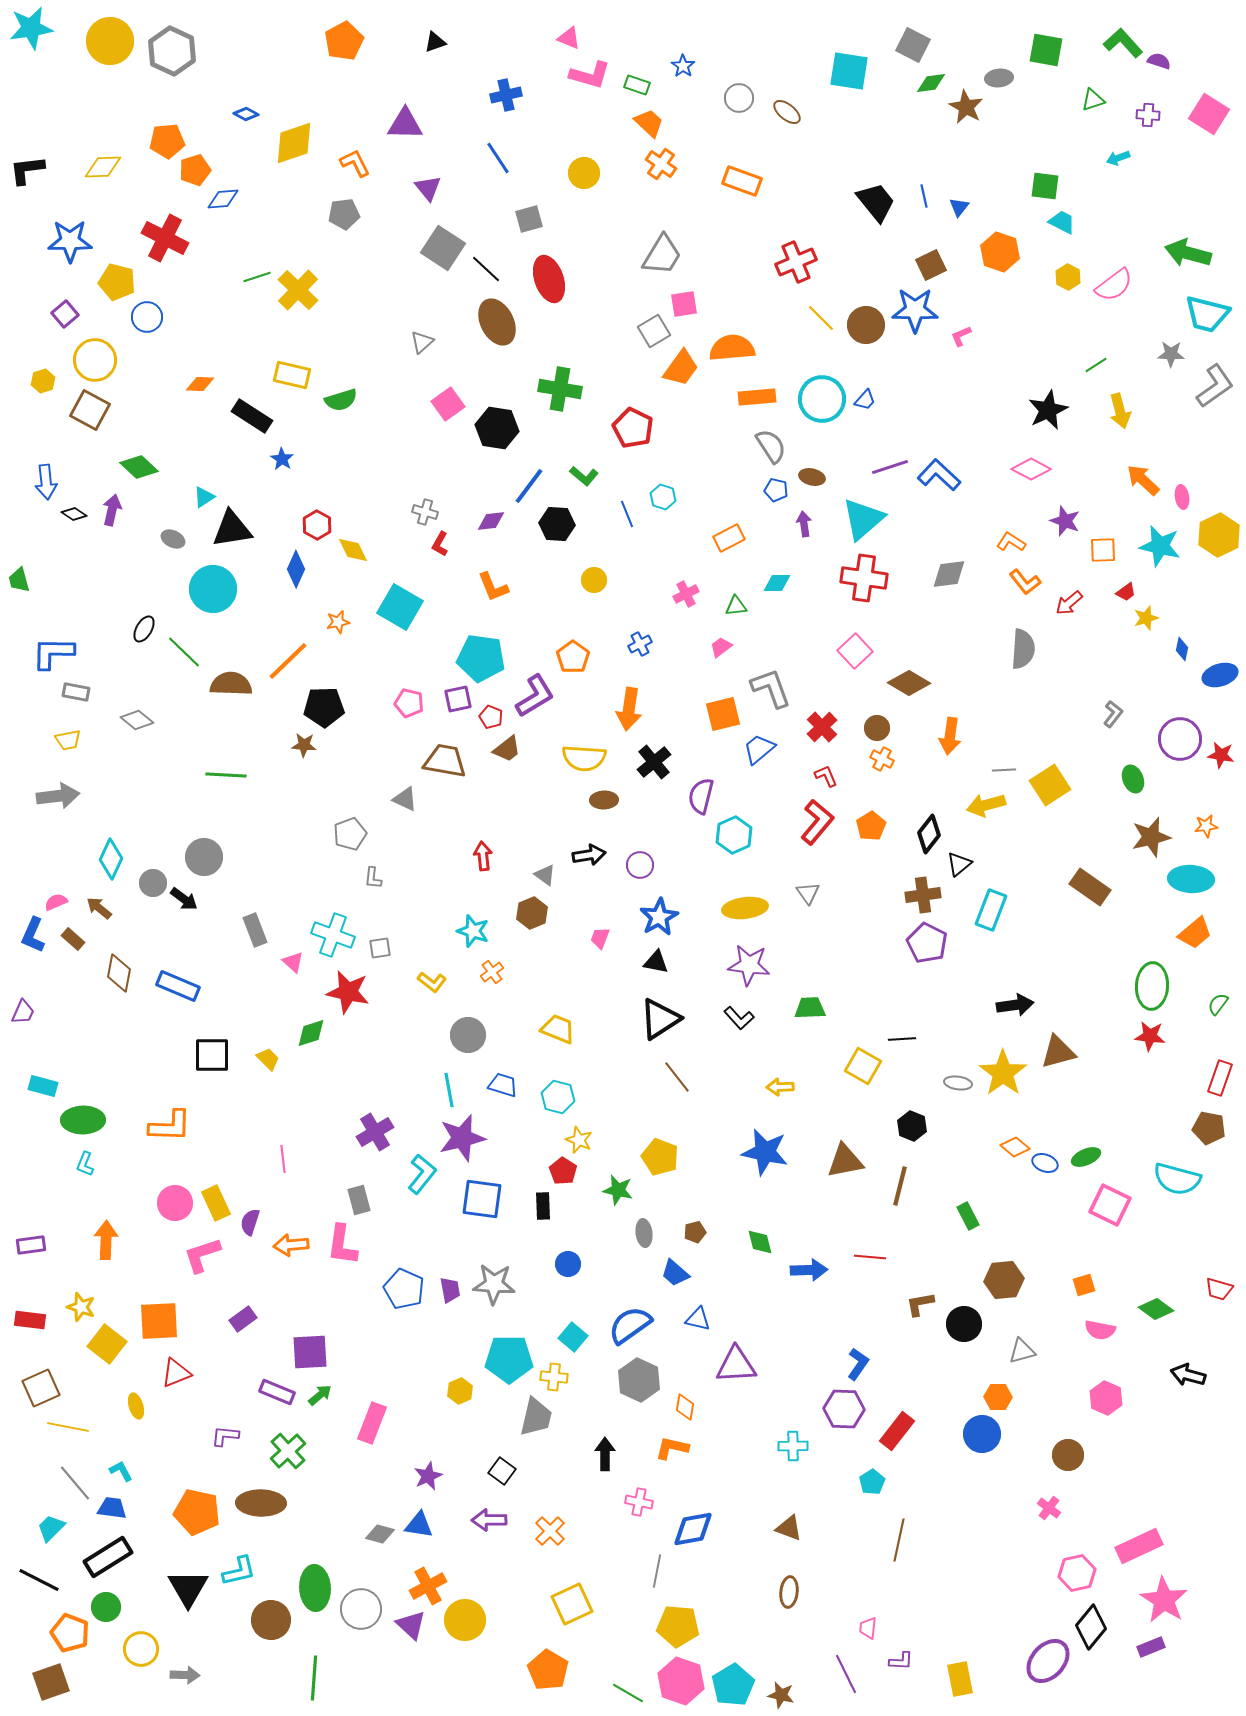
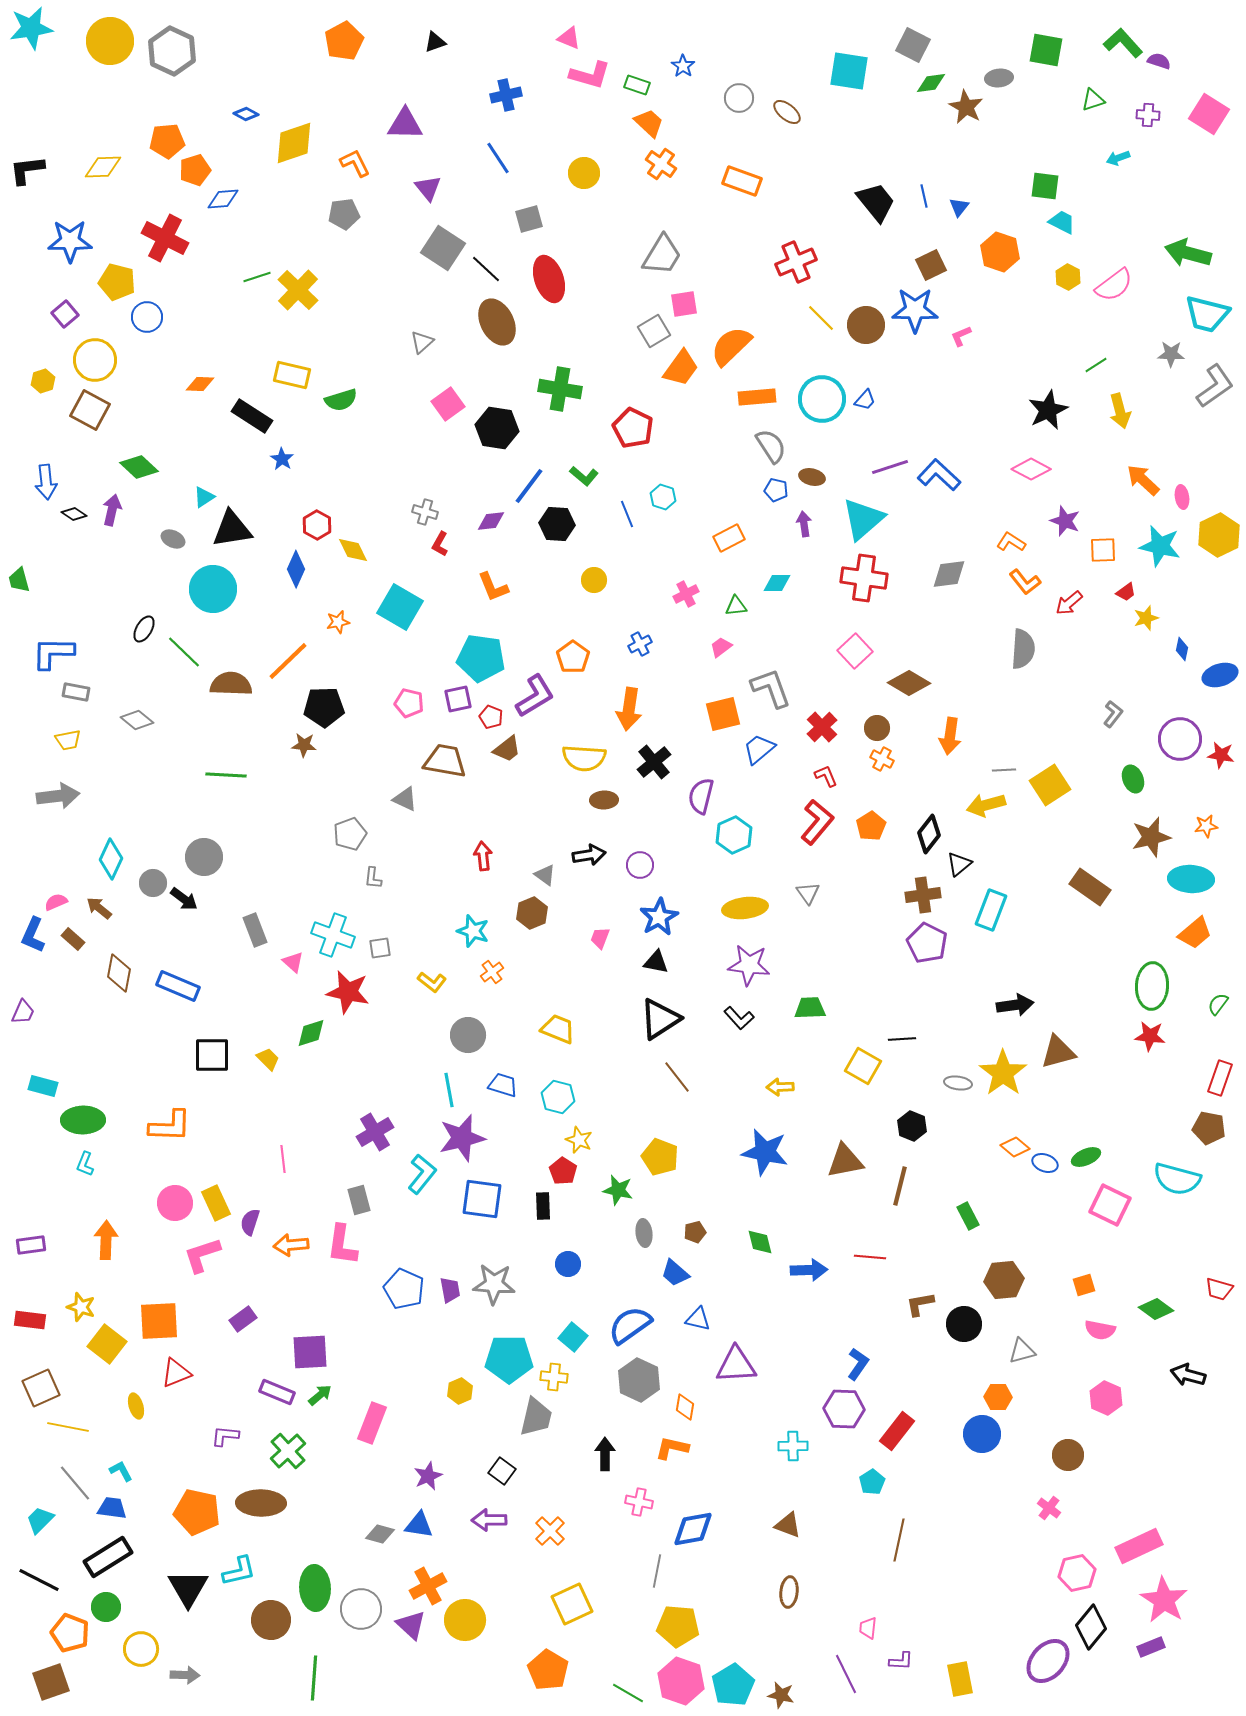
orange semicircle at (732, 348): moved 1 px left, 2 px up; rotated 39 degrees counterclockwise
cyan trapezoid at (51, 1528): moved 11 px left, 8 px up
brown triangle at (789, 1528): moved 1 px left, 3 px up
